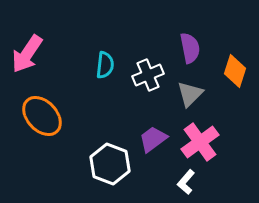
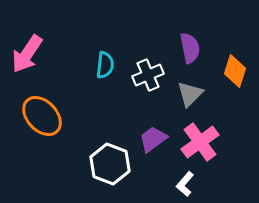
white L-shape: moved 1 px left, 2 px down
